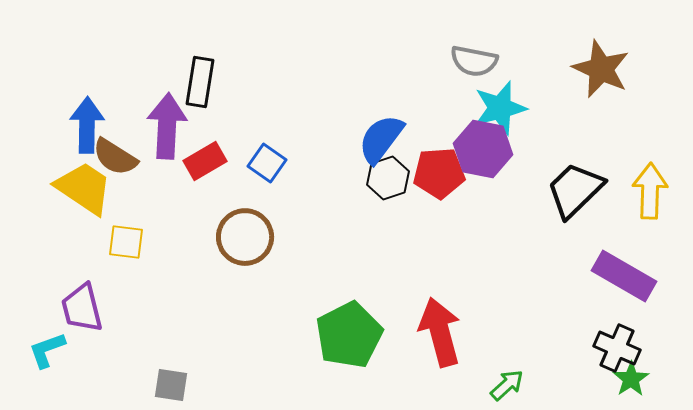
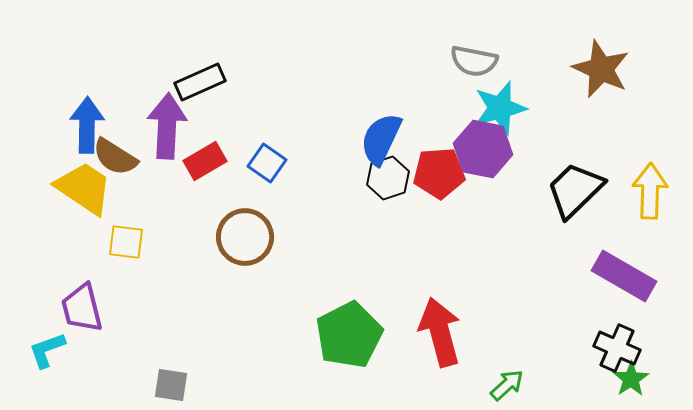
black rectangle: rotated 57 degrees clockwise
blue semicircle: rotated 12 degrees counterclockwise
